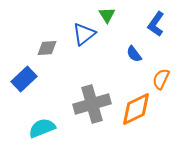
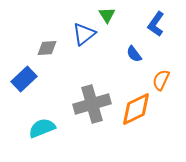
orange semicircle: moved 1 px down
